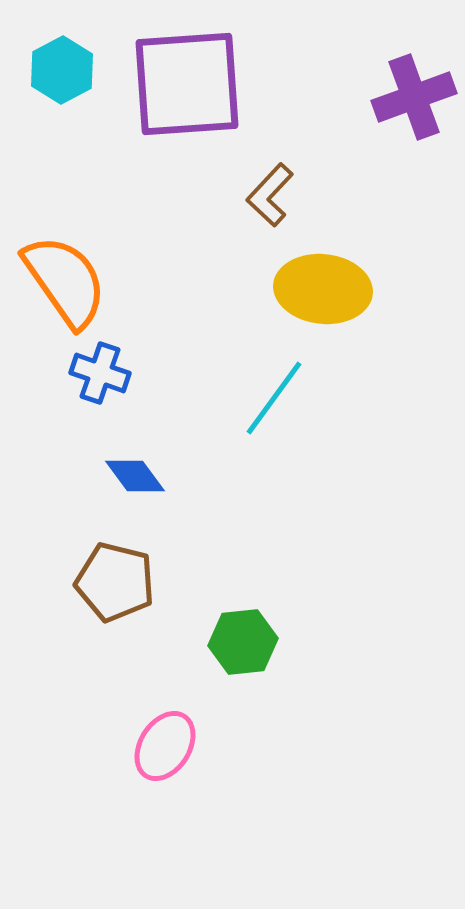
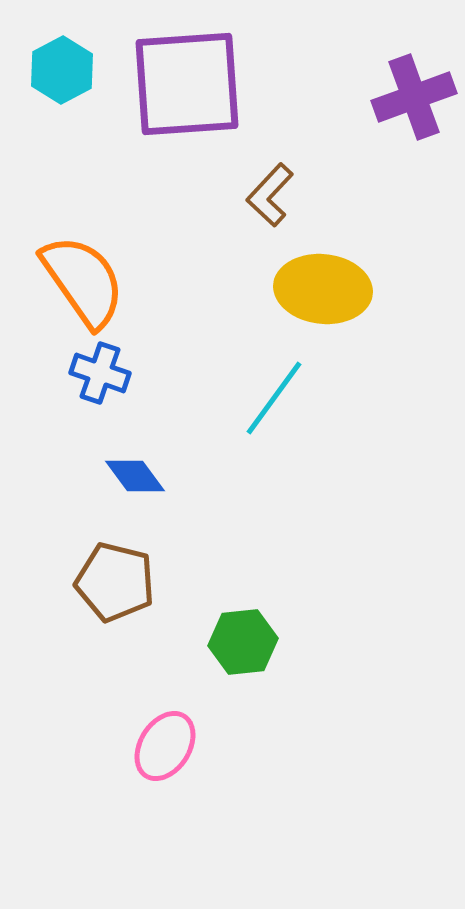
orange semicircle: moved 18 px right
